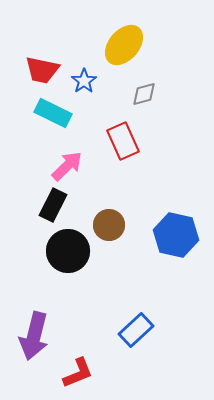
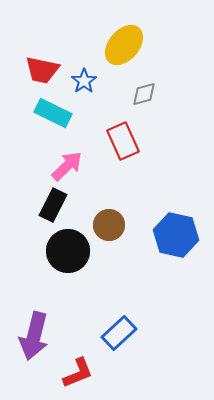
blue rectangle: moved 17 px left, 3 px down
